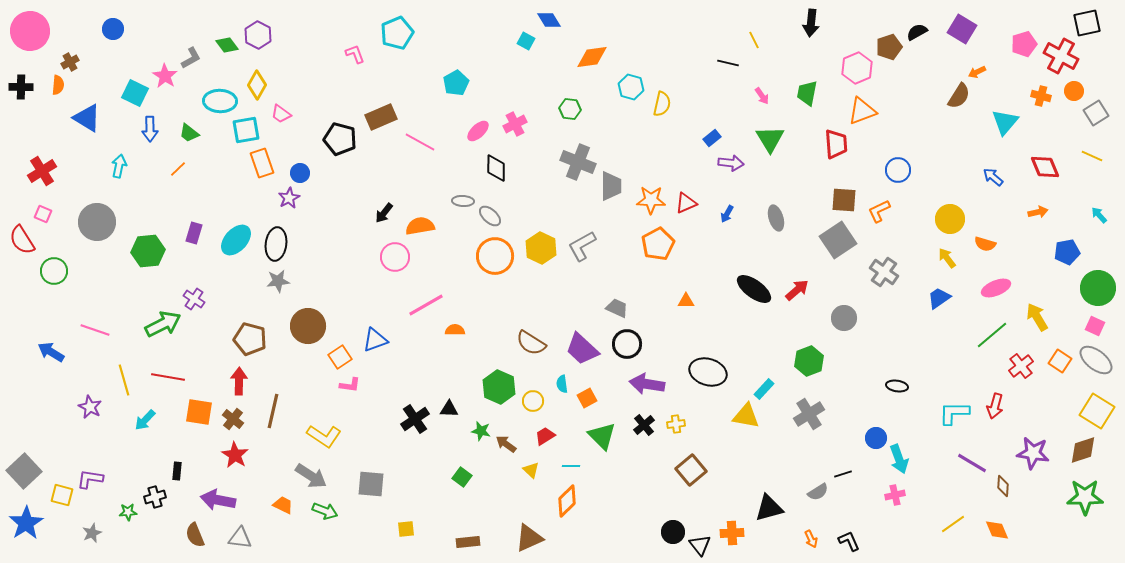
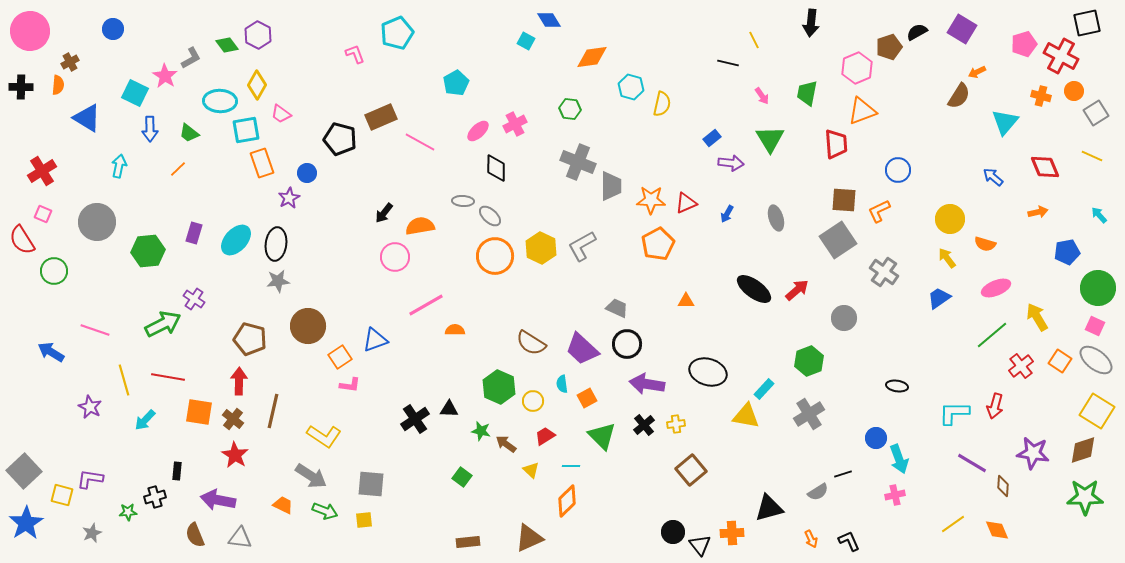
blue circle at (300, 173): moved 7 px right
yellow square at (406, 529): moved 42 px left, 9 px up
